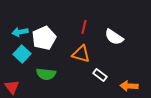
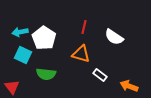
white pentagon: rotated 15 degrees counterclockwise
cyan square: moved 1 px right, 1 px down; rotated 18 degrees counterclockwise
orange arrow: rotated 18 degrees clockwise
